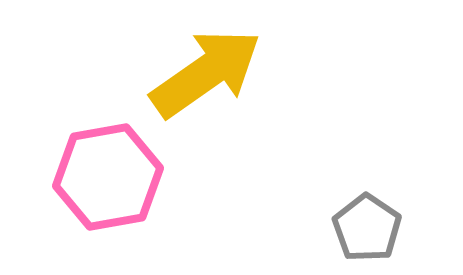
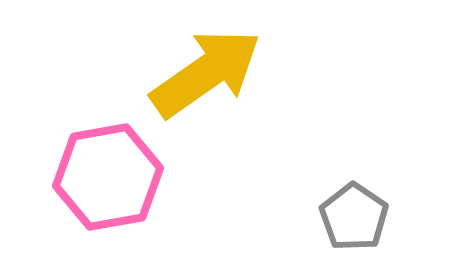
gray pentagon: moved 13 px left, 11 px up
